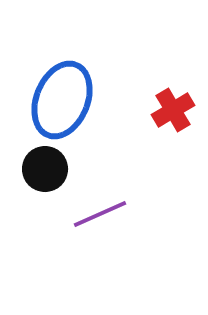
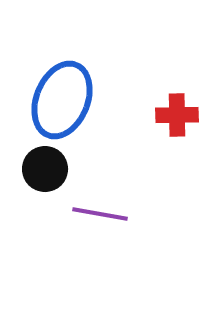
red cross: moved 4 px right, 5 px down; rotated 30 degrees clockwise
purple line: rotated 34 degrees clockwise
